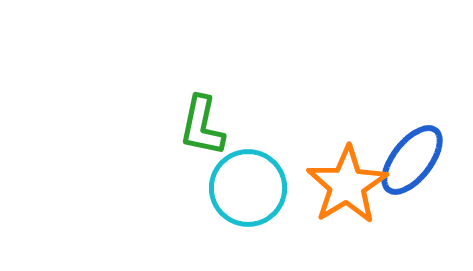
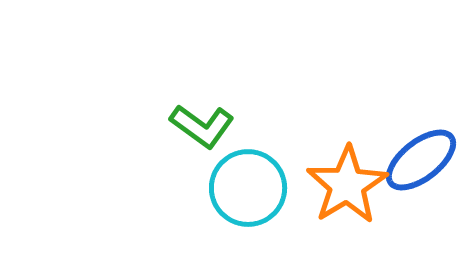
green L-shape: rotated 66 degrees counterclockwise
blue ellipse: moved 9 px right; rotated 14 degrees clockwise
